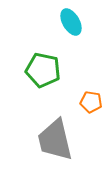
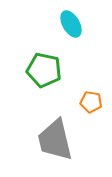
cyan ellipse: moved 2 px down
green pentagon: moved 1 px right
